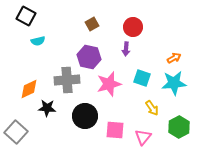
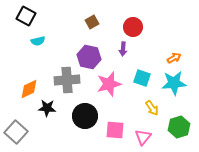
brown square: moved 2 px up
purple arrow: moved 3 px left
green hexagon: rotated 10 degrees clockwise
